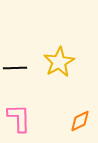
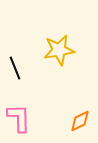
yellow star: moved 12 px up; rotated 20 degrees clockwise
black line: rotated 70 degrees clockwise
